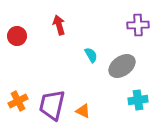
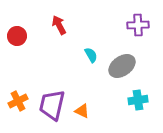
red arrow: rotated 12 degrees counterclockwise
orange triangle: moved 1 px left
